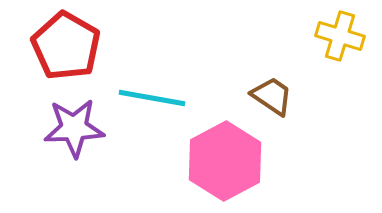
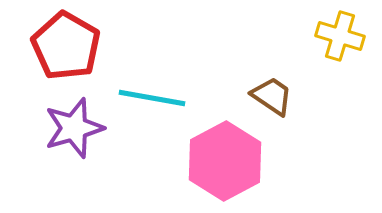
purple star: rotated 14 degrees counterclockwise
